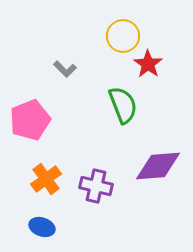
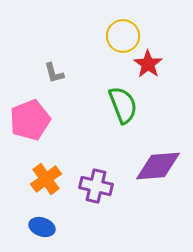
gray L-shape: moved 11 px left, 4 px down; rotated 30 degrees clockwise
